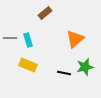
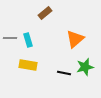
yellow rectangle: rotated 12 degrees counterclockwise
